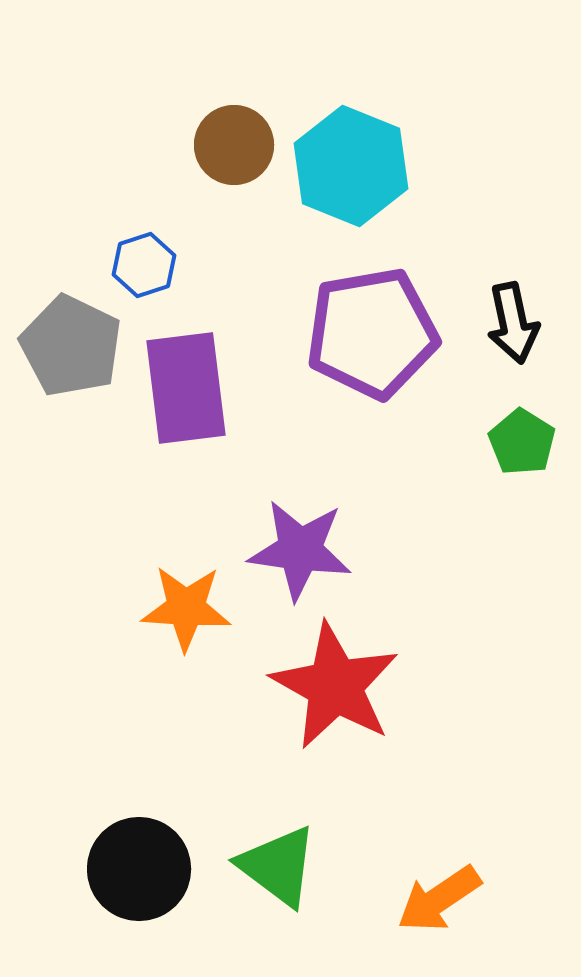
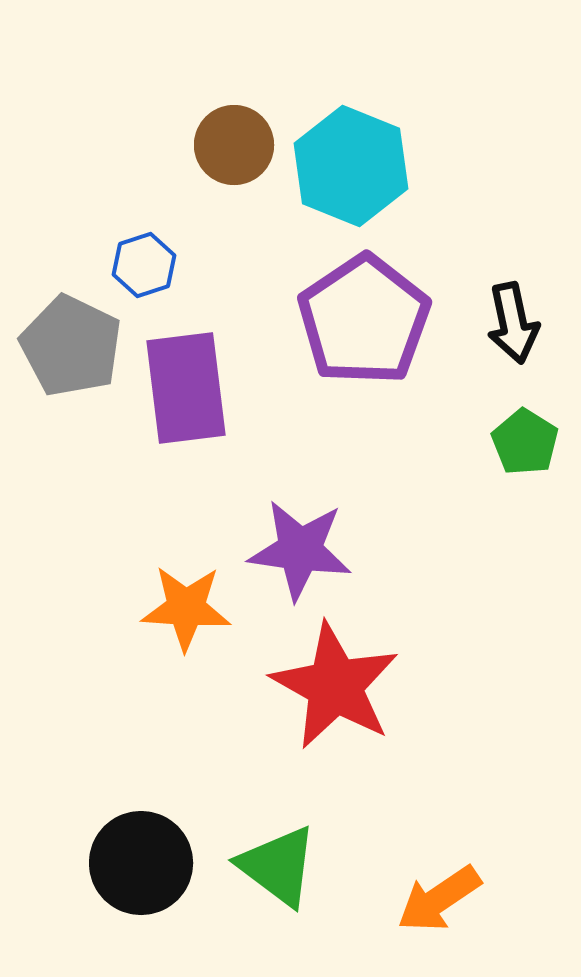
purple pentagon: moved 8 px left, 13 px up; rotated 24 degrees counterclockwise
green pentagon: moved 3 px right
black circle: moved 2 px right, 6 px up
